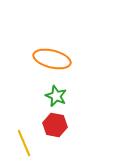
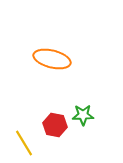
green star: moved 27 px right, 19 px down; rotated 25 degrees counterclockwise
yellow line: rotated 8 degrees counterclockwise
